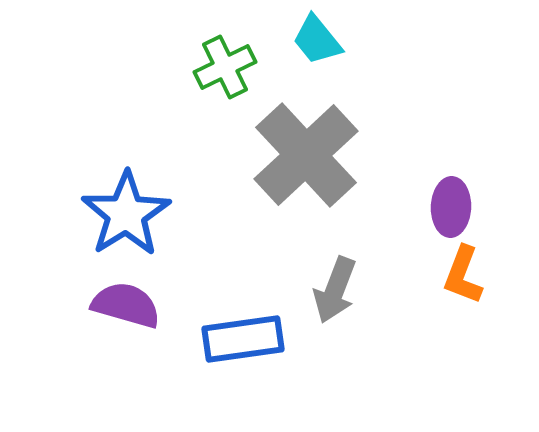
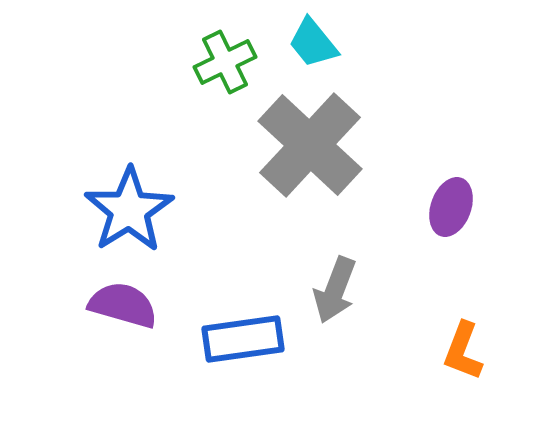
cyan trapezoid: moved 4 px left, 3 px down
green cross: moved 5 px up
gray cross: moved 4 px right, 10 px up; rotated 4 degrees counterclockwise
purple ellipse: rotated 18 degrees clockwise
blue star: moved 3 px right, 4 px up
orange L-shape: moved 76 px down
purple semicircle: moved 3 px left
